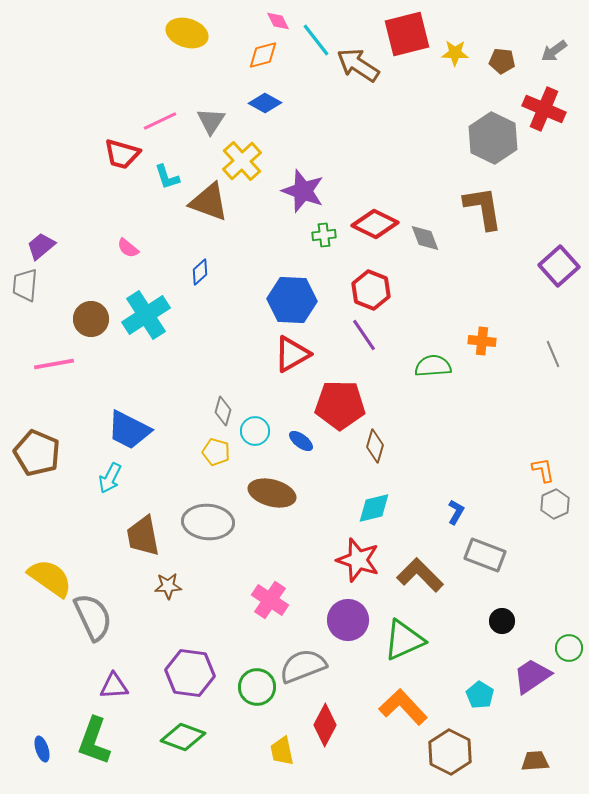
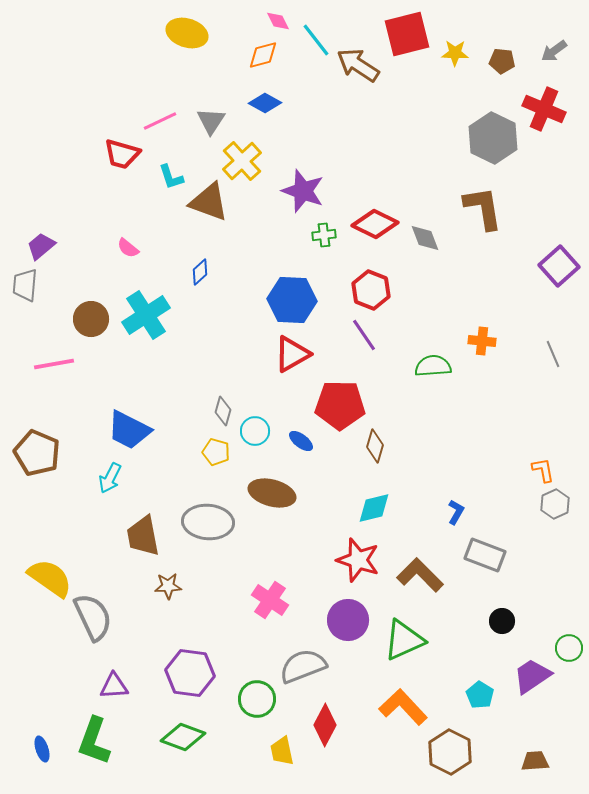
cyan L-shape at (167, 177): moved 4 px right
green circle at (257, 687): moved 12 px down
